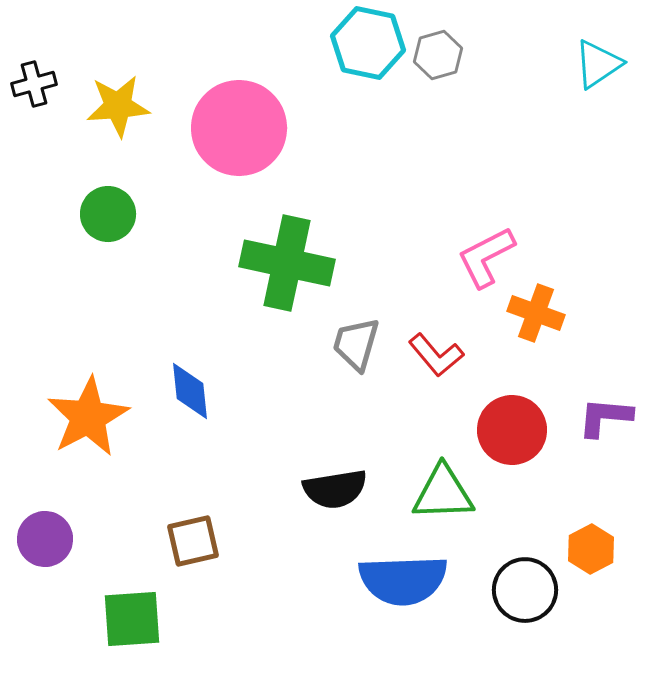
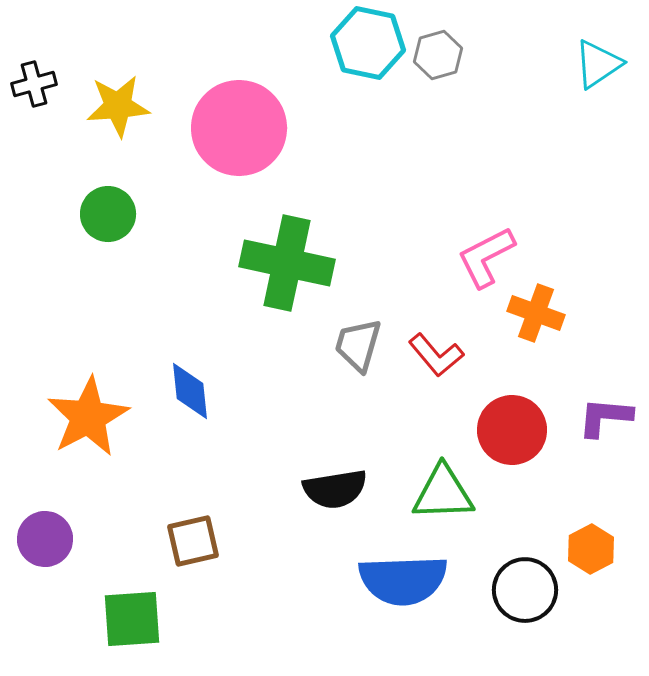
gray trapezoid: moved 2 px right, 1 px down
